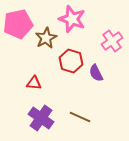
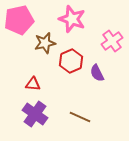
pink pentagon: moved 1 px right, 4 px up
brown star: moved 1 px left, 5 px down; rotated 15 degrees clockwise
red hexagon: rotated 20 degrees clockwise
purple semicircle: moved 1 px right
red triangle: moved 1 px left, 1 px down
purple cross: moved 6 px left, 4 px up
